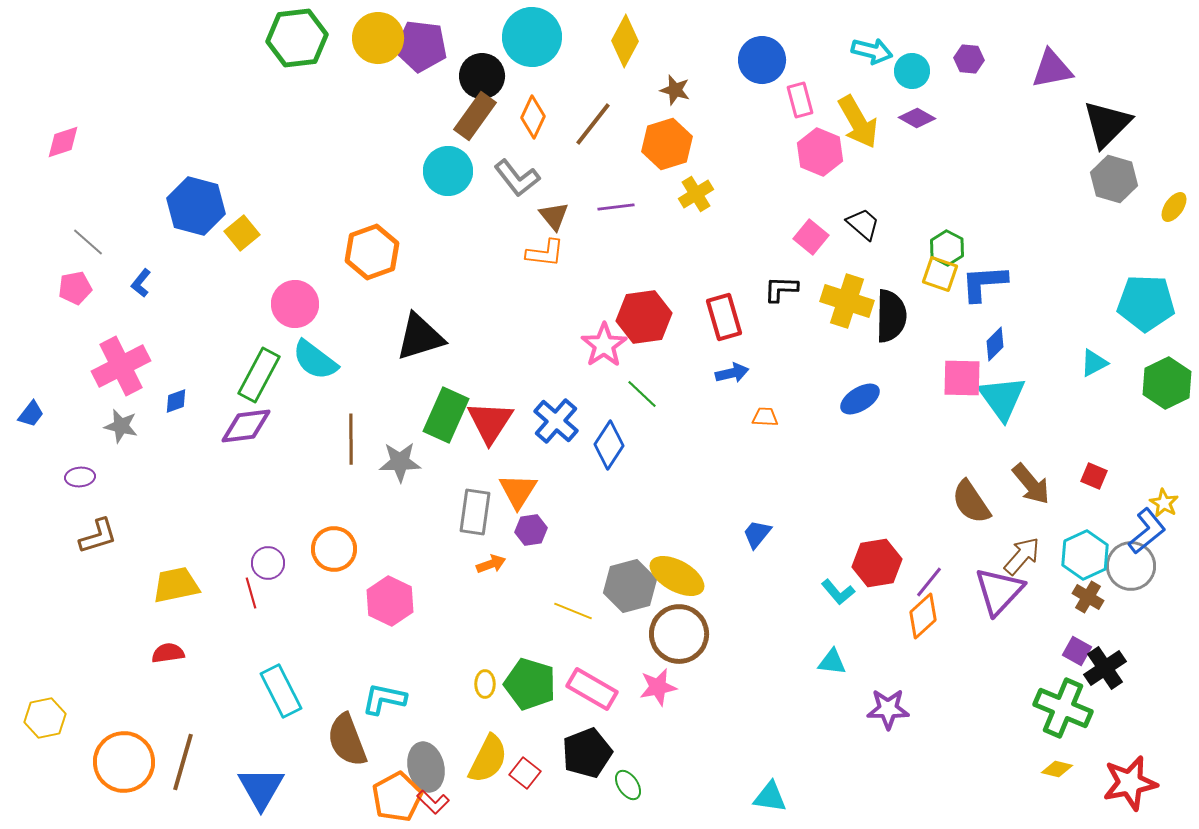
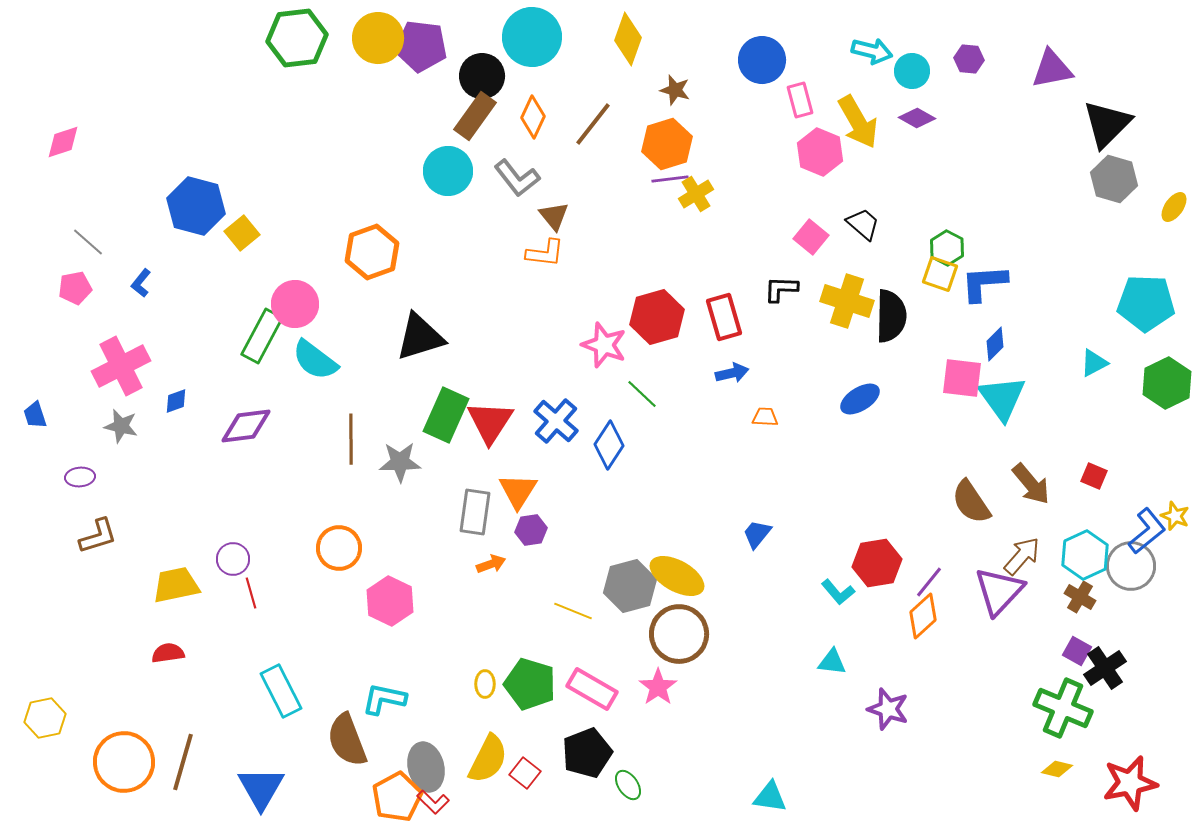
yellow diamond at (625, 41): moved 3 px right, 2 px up; rotated 9 degrees counterclockwise
purple line at (616, 207): moved 54 px right, 28 px up
red hexagon at (644, 317): moved 13 px right; rotated 8 degrees counterclockwise
pink star at (604, 345): rotated 18 degrees counterclockwise
green rectangle at (259, 375): moved 3 px right, 39 px up
pink square at (962, 378): rotated 6 degrees clockwise
blue trapezoid at (31, 414): moved 4 px right, 1 px down; rotated 124 degrees clockwise
yellow star at (1164, 503): moved 11 px right, 13 px down; rotated 8 degrees counterclockwise
orange circle at (334, 549): moved 5 px right, 1 px up
purple circle at (268, 563): moved 35 px left, 4 px up
brown cross at (1088, 597): moved 8 px left
pink star at (658, 687): rotated 24 degrees counterclockwise
purple star at (888, 709): rotated 18 degrees clockwise
